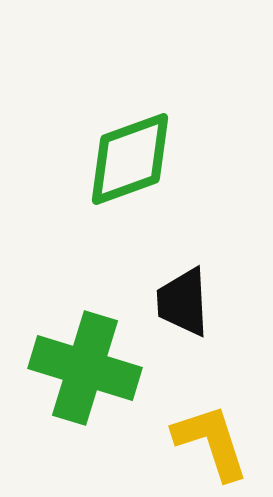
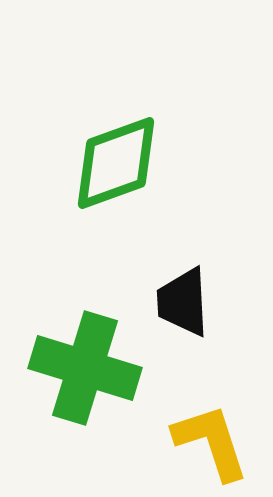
green diamond: moved 14 px left, 4 px down
